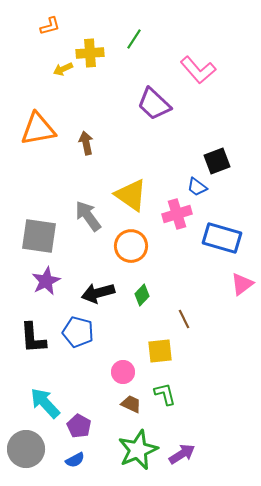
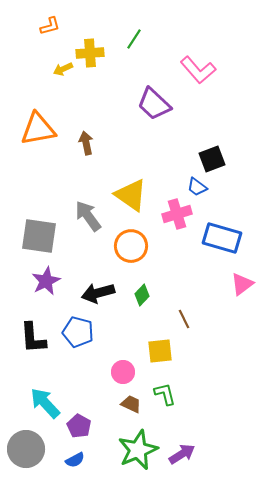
black square: moved 5 px left, 2 px up
